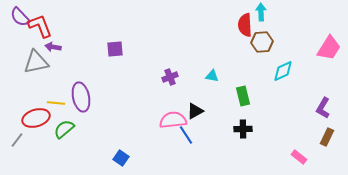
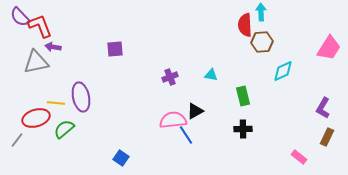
cyan triangle: moved 1 px left, 1 px up
